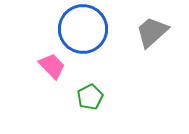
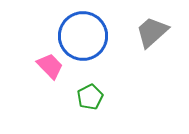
blue circle: moved 7 px down
pink trapezoid: moved 2 px left
